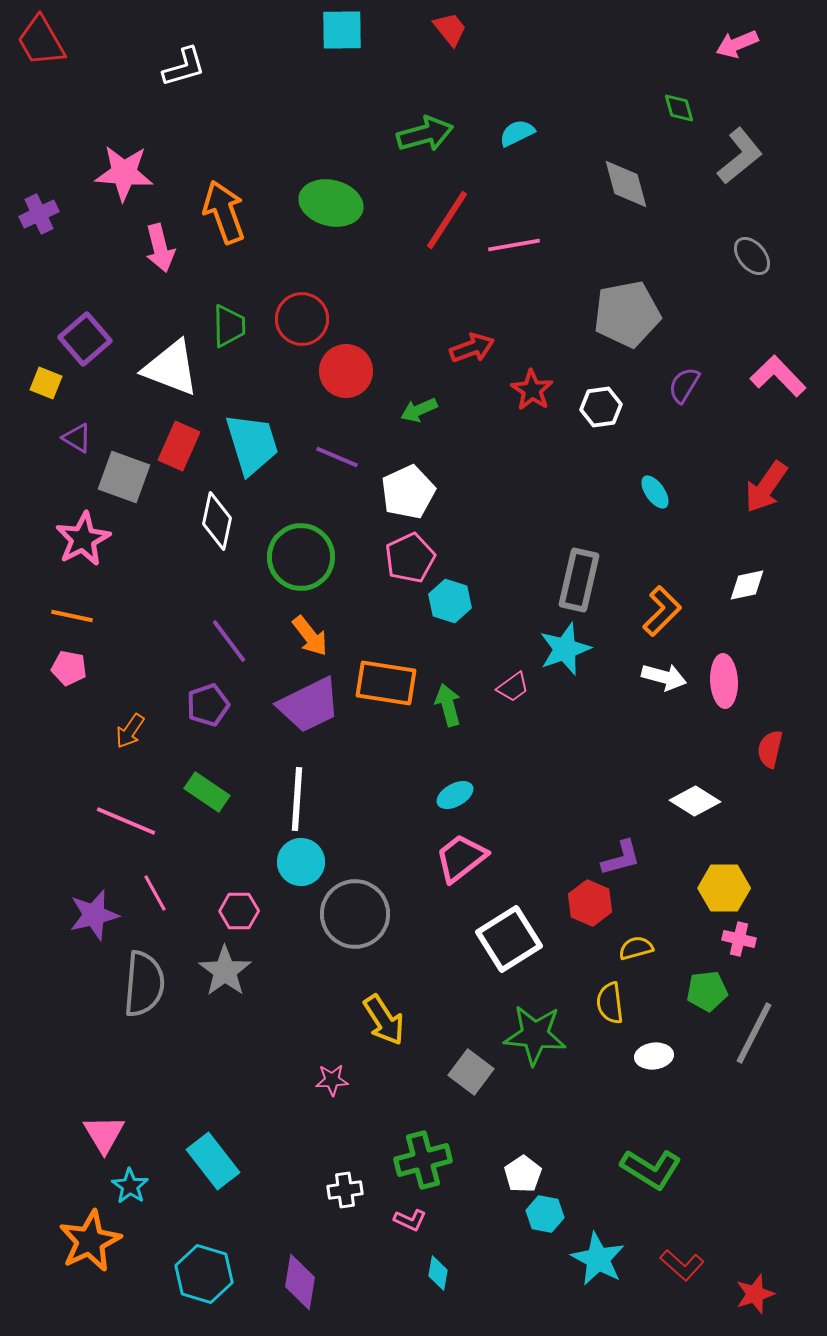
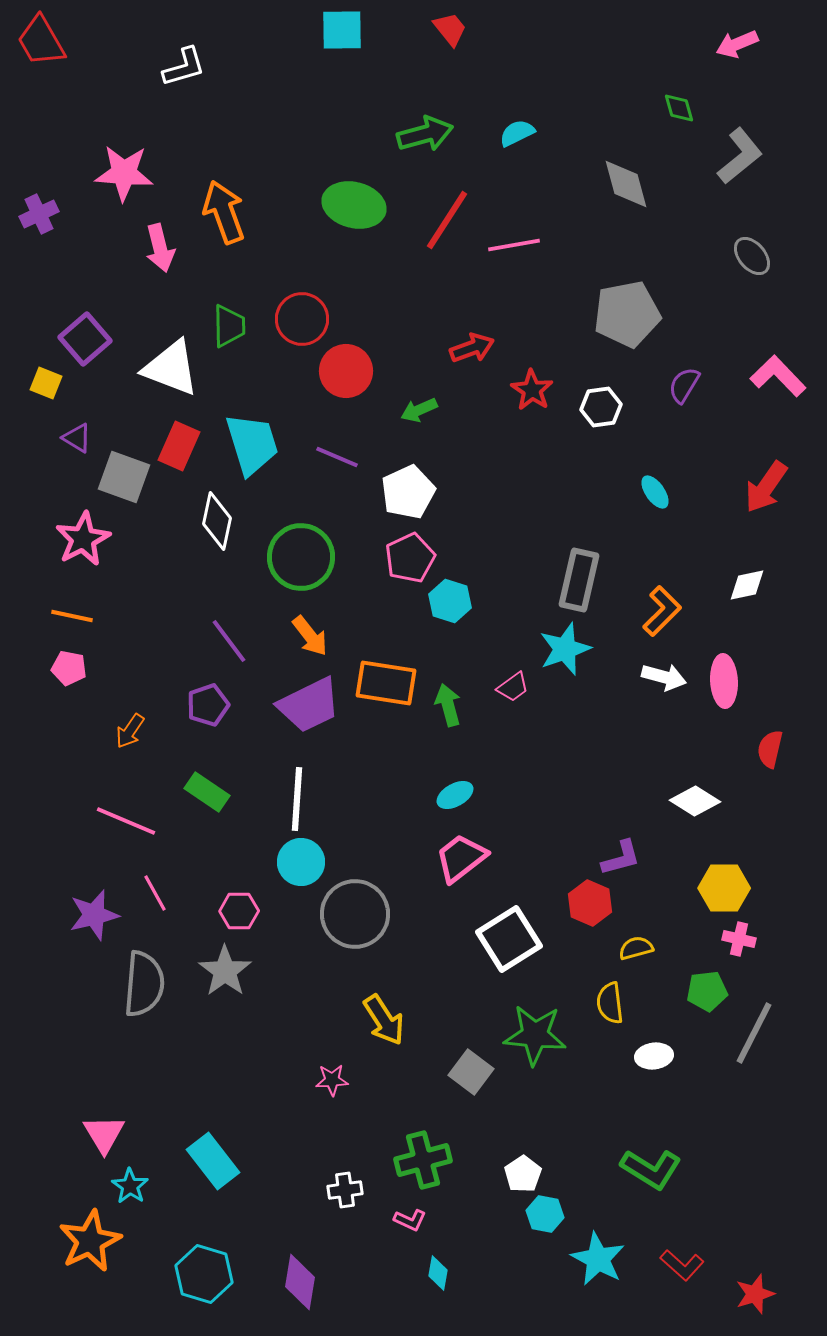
green ellipse at (331, 203): moved 23 px right, 2 px down
